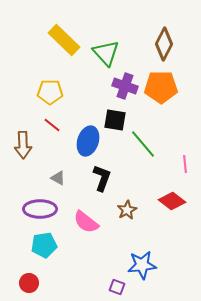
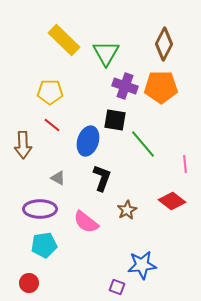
green triangle: rotated 12 degrees clockwise
